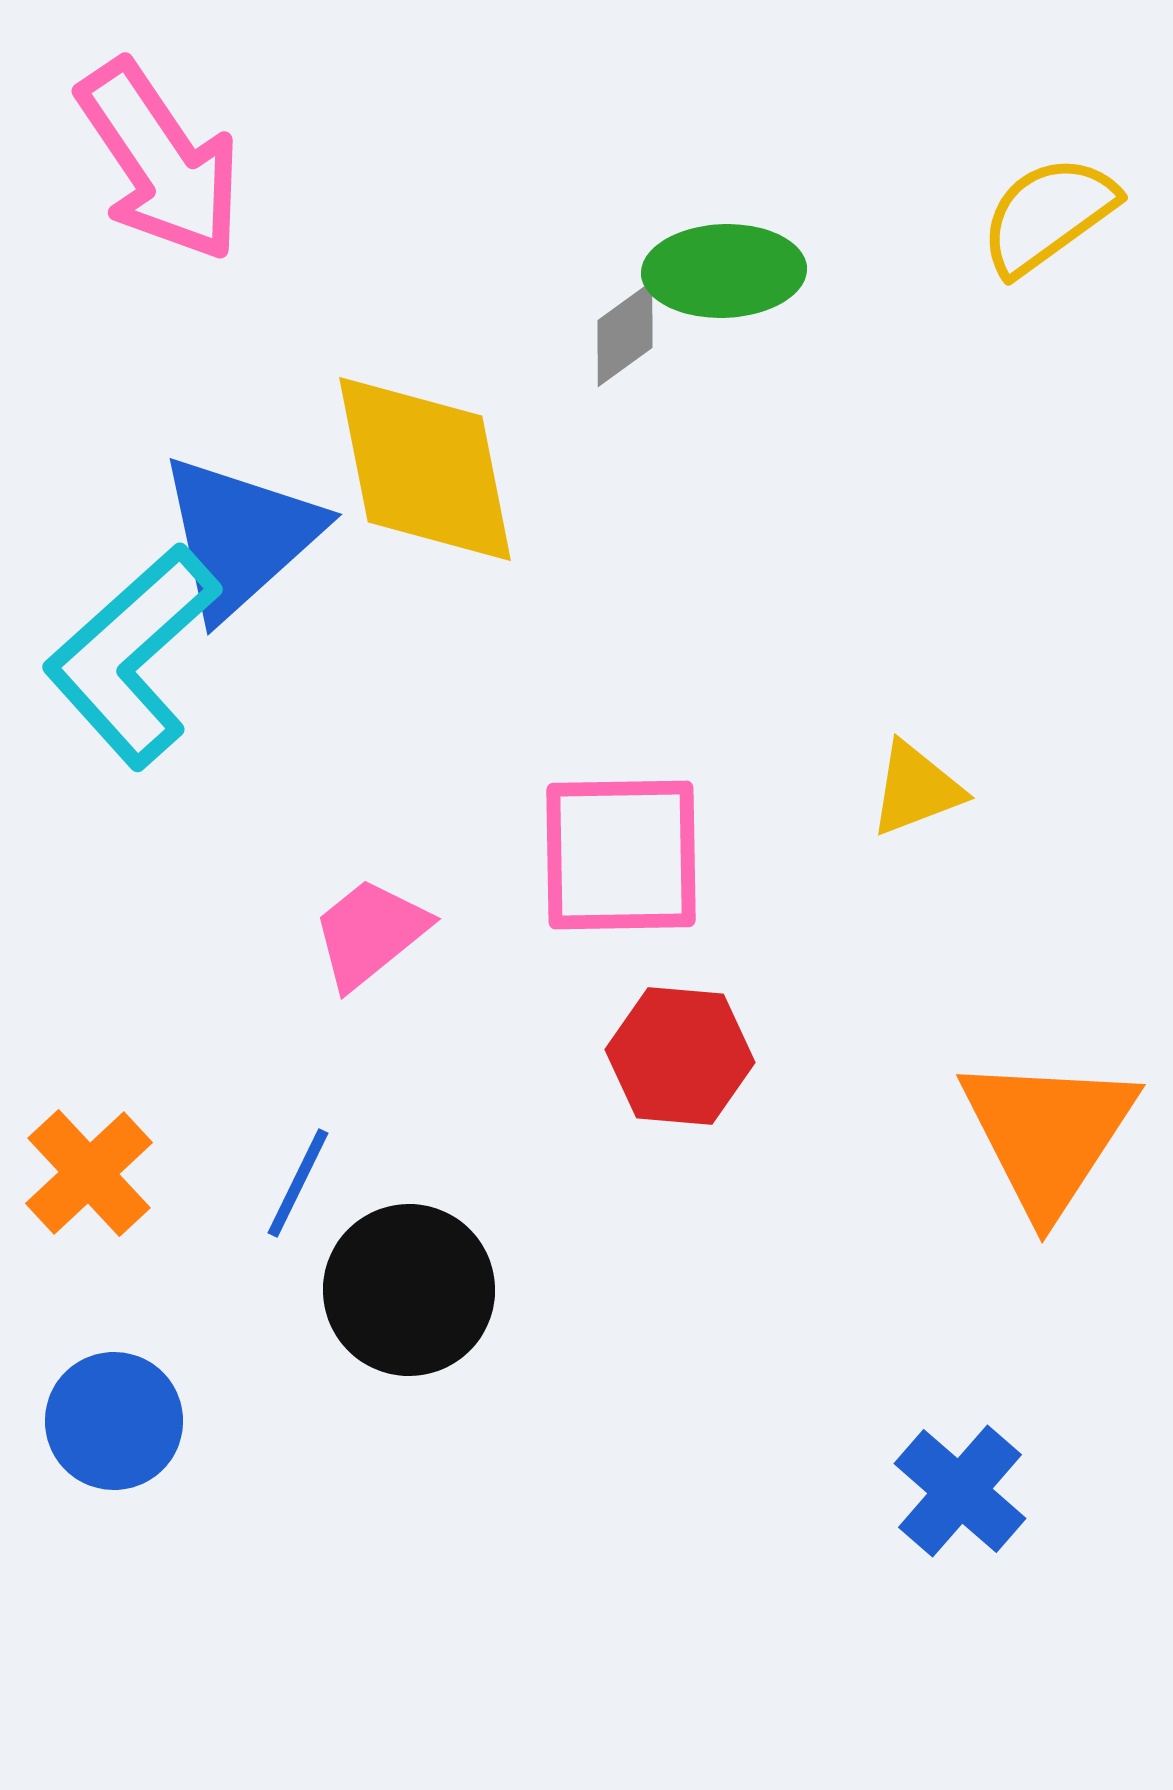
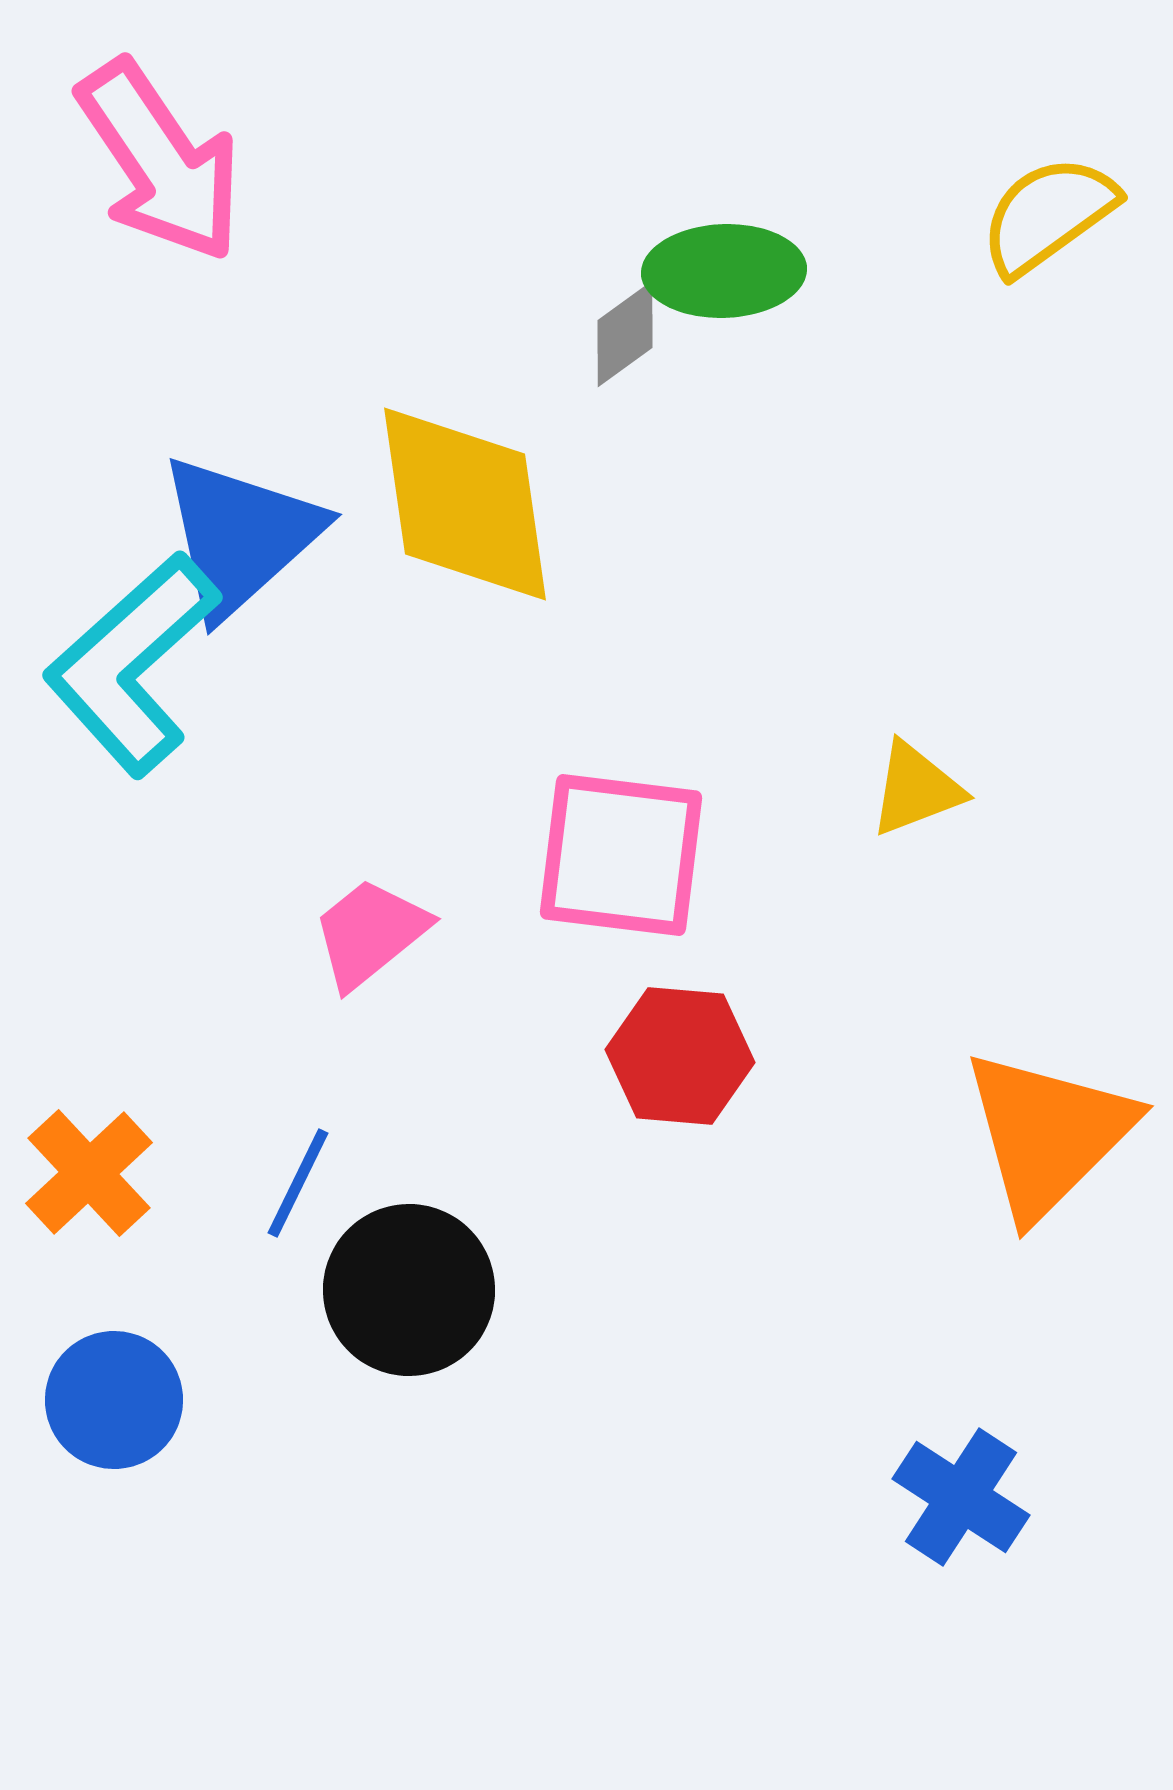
yellow diamond: moved 40 px right, 35 px down; rotated 3 degrees clockwise
cyan L-shape: moved 8 px down
pink square: rotated 8 degrees clockwise
orange triangle: rotated 12 degrees clockwise
blue circle: moved 21 px up
blue cross: moved 1 px right, 6 px down; rotated 8 degrees counterclockwise
